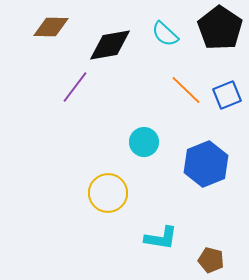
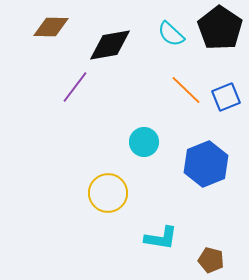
cyan semicircle: moved 6 px right
blue square: moved 1 px left, 2 px down
